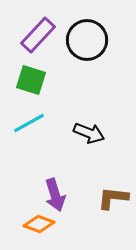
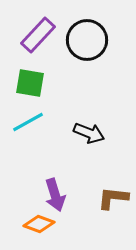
green square: moved 1 px left, 3 px down; rotated 8 degrees counterclockwise
cyan line: moved 1 px left, 1 px up
